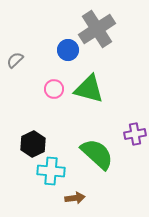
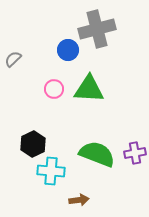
gray cross: rotated 18 degrees clockwise
gray semicircle: moved 2 px left, 1 px up
green triangle: rotated 12 degrees counterclockwise
purple cross: moved 19 px down
green semicircle: rotated 21 degrees counterclockwise
brown arrow: moved 4 px right, 2 px down
